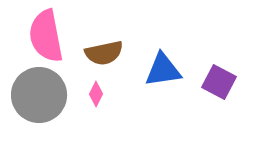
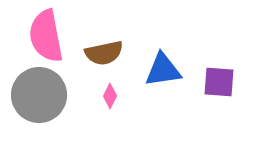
purple square: rotated 24 degrees counterclockwise
pink diamond: moved 14 px right, 2 px down
